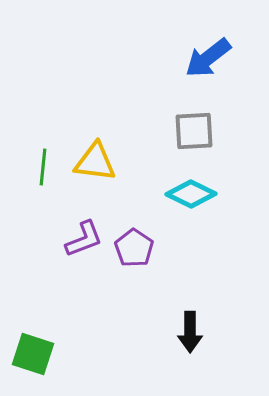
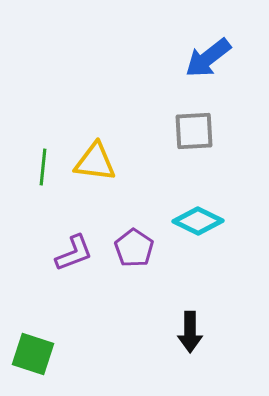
cyan diamond: moved 7 px right, 27 px down
purple L-shape: moved 10 px left, 14 px down
